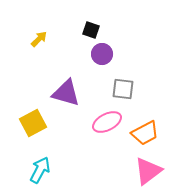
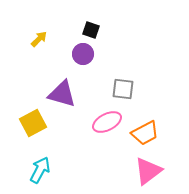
purple circle: moved 19 px left
purple triangle: moved 4 px left, 1 px down
